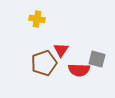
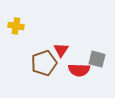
yellow cross: moved 21 px left, 7 px down
